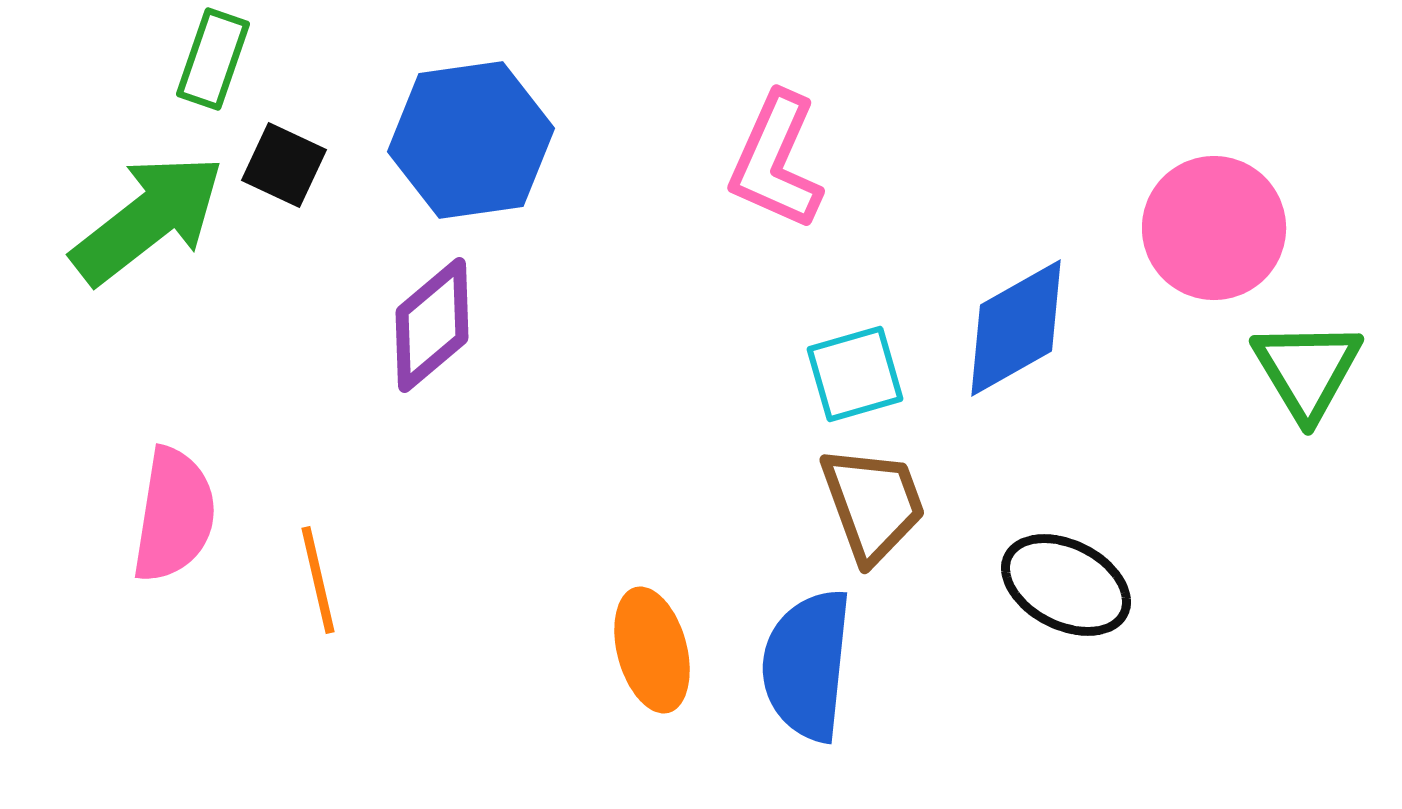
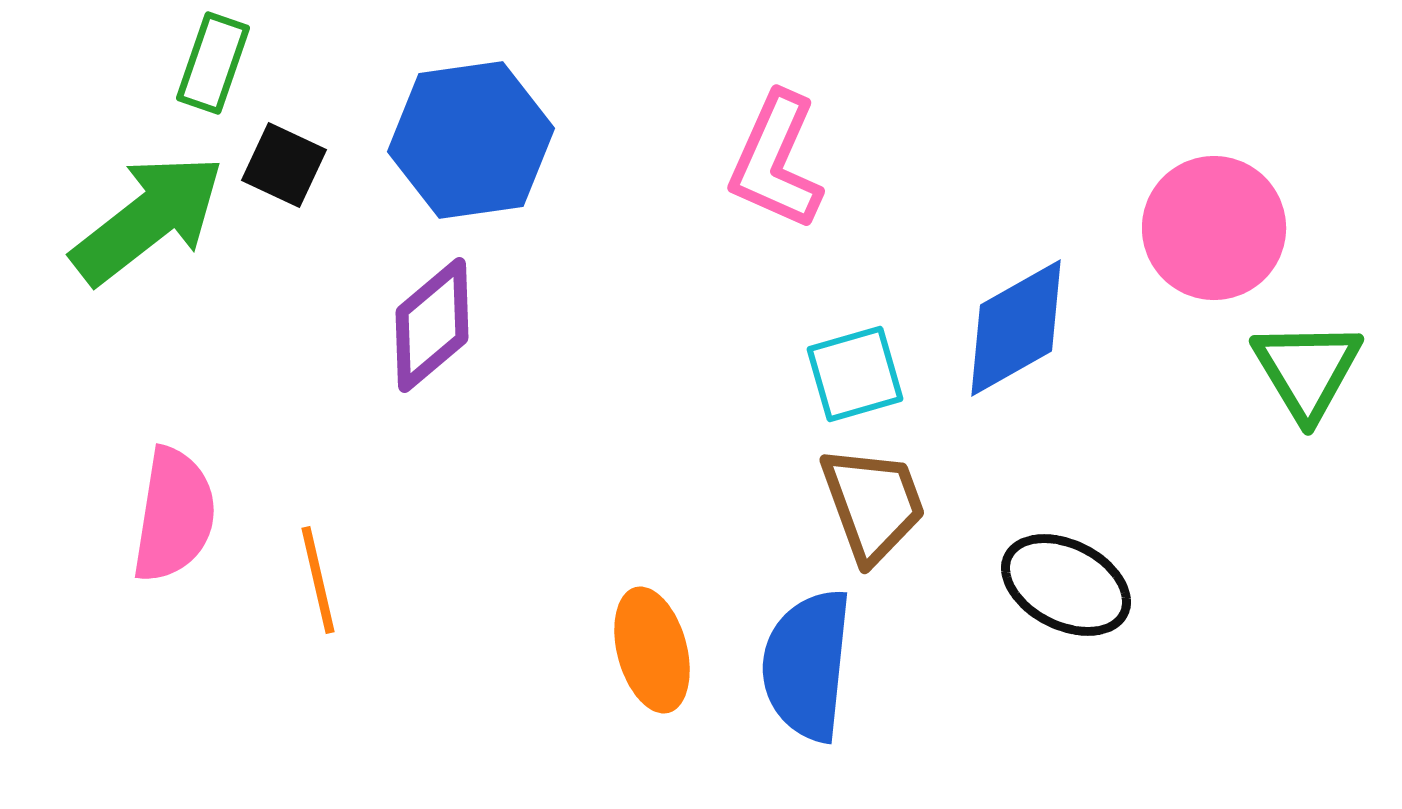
green rectangle: moved 4 px down
